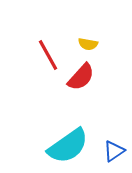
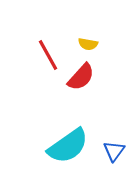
blue triangle: rotated 20 degrees counterclockwise
